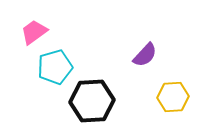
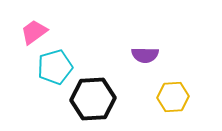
purple semicircle: rotated 48 degrees clockwise
black hexagon: moved 1 px right, 2 px up
